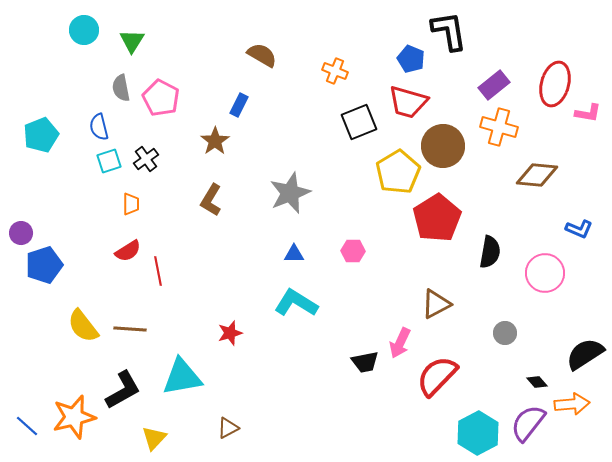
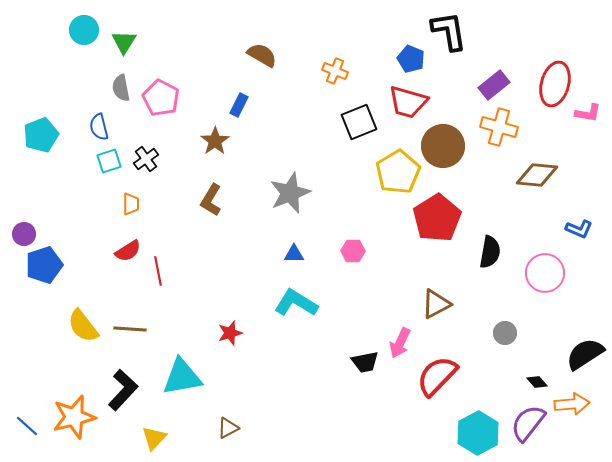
green triangle at (132, 41): moved 8 px left, 1 px down
purple circle at (21, 233): moved 3 px right, 1 px down
black L-shape at (123, 390): rotated 18 degrees counterclockwise
